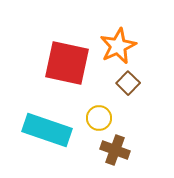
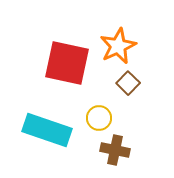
brown cross: rotated 8 degrees counterclockwise
